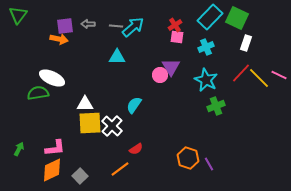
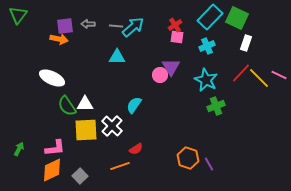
cyan cross: moved 1 px right, 1 px up
green semicircle: moved 29 px right, 13 px down; rotated 115 degrees counterclockwise
yellow square: moved 4 px left, 7 px down
orange line: moved 3 px up; rotated 18 degrees clockwise
